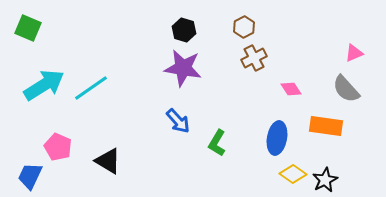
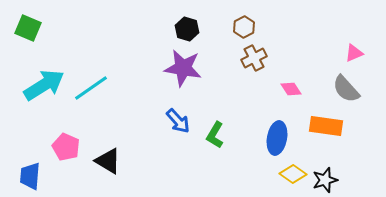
black hexagon: moved 3 px right, 1 px up
green L-shape: moved 2 px left, 8 px up
pink pentagon: moved 8 px right
blue trapezoid: rotated 20 degrees counterclockwise
black star: rotated 10 degrees clockwise
